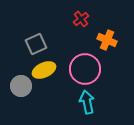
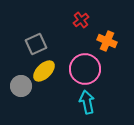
red cross: moved 1 px down
orange cross: moved 1 px down
yellow ellipse: moved 1 px down; rotated 20 degrees counterclockwise
